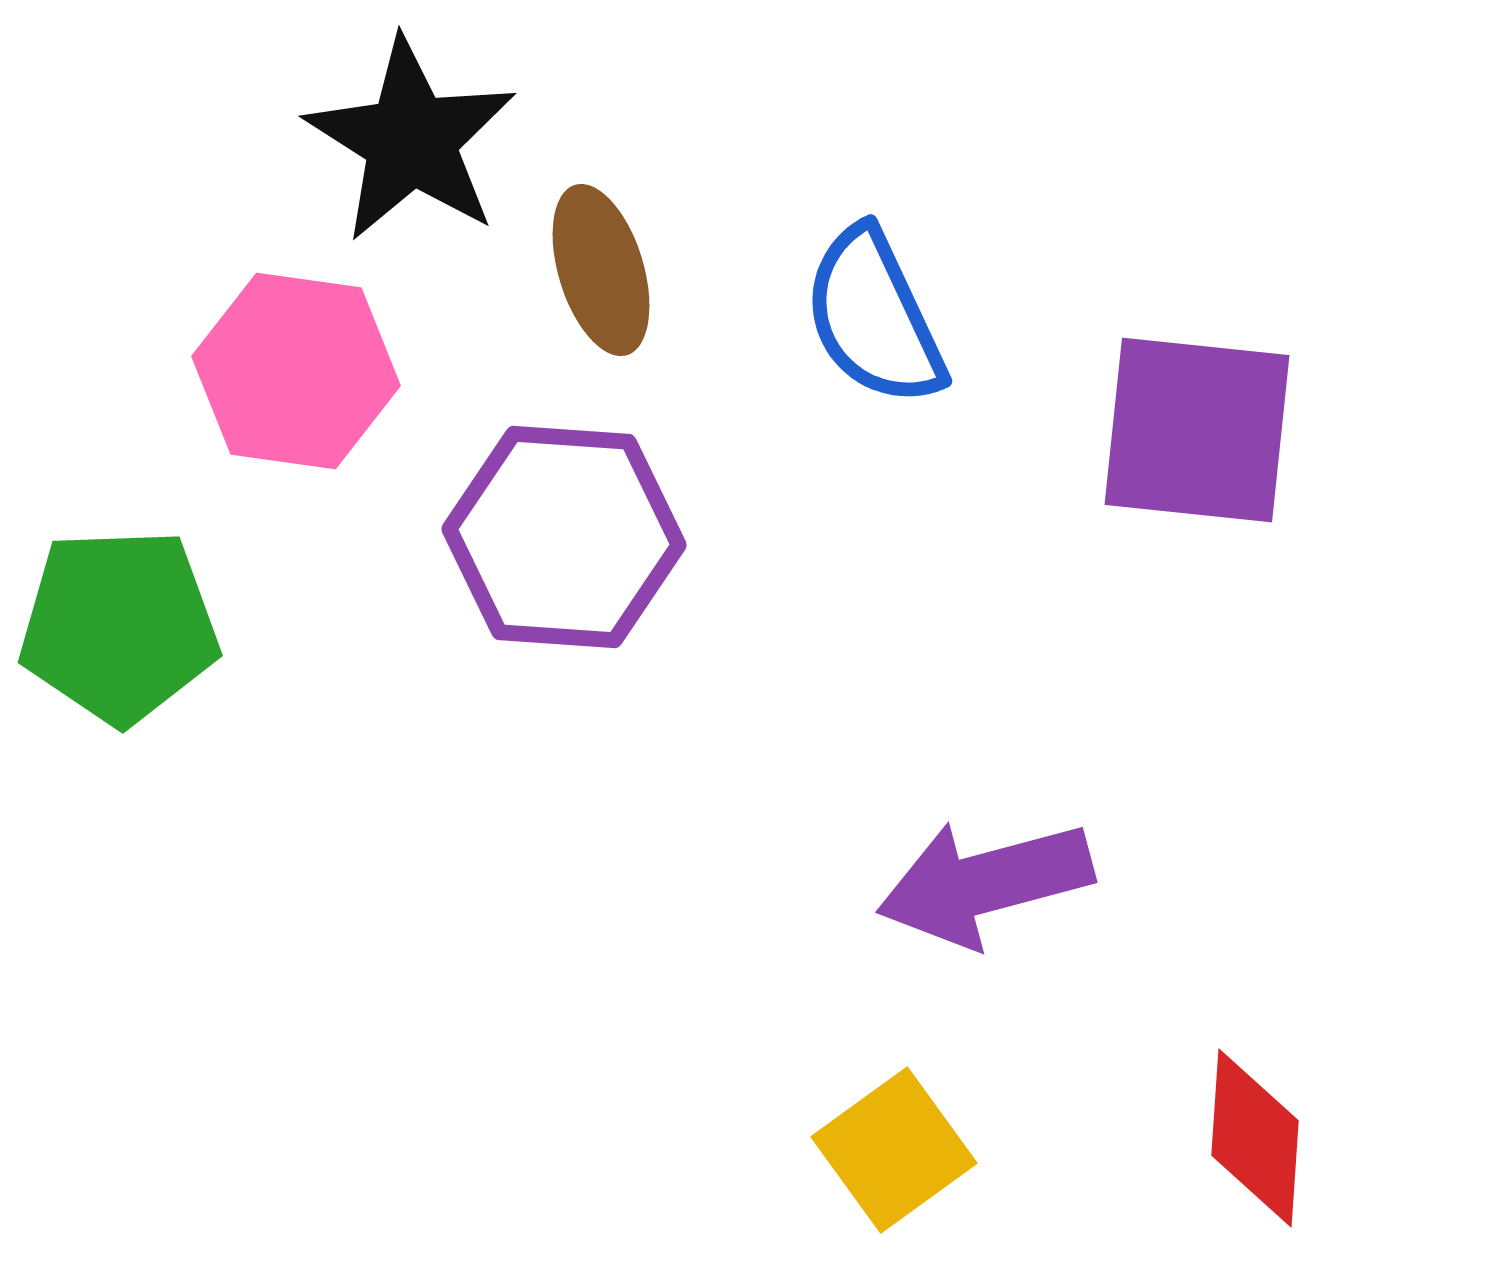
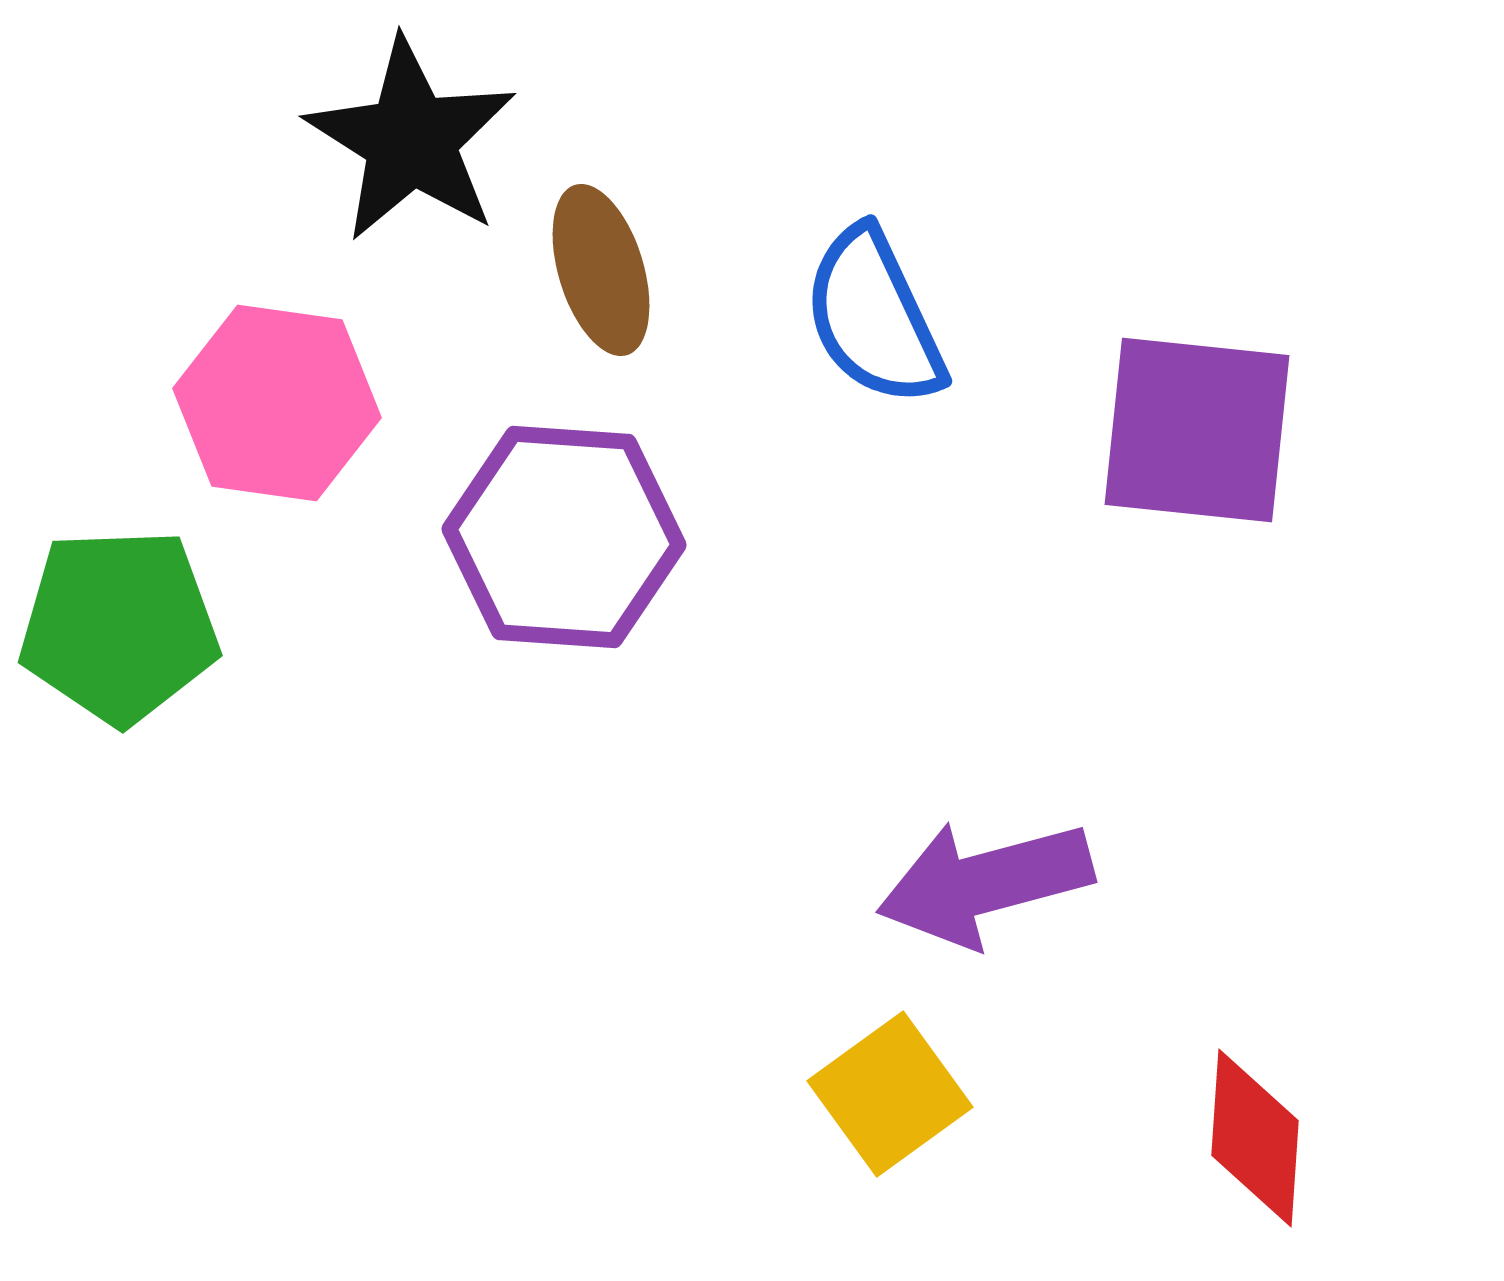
pink hexagon: moved 19 px left, 32 px down
yellow square: moved 4 px left, 56 px up
